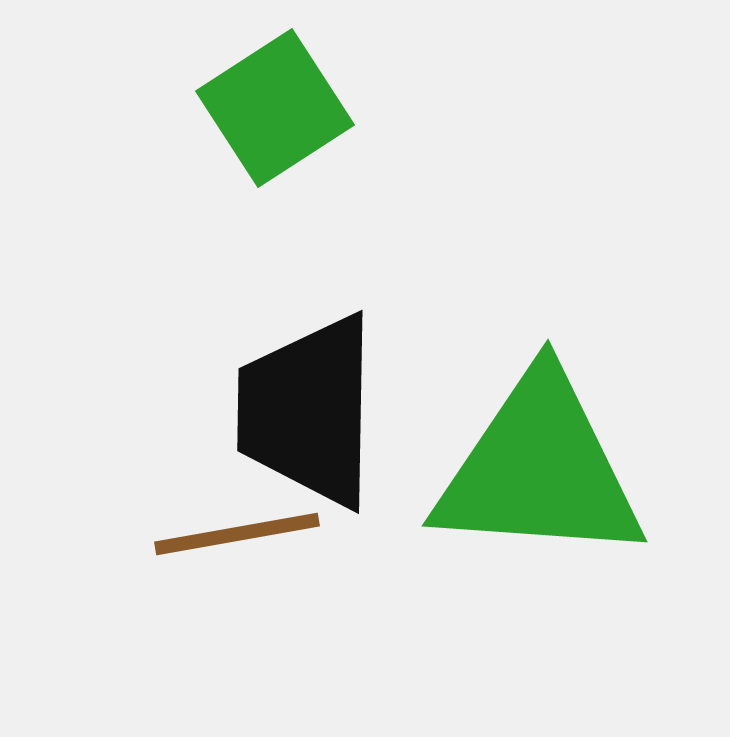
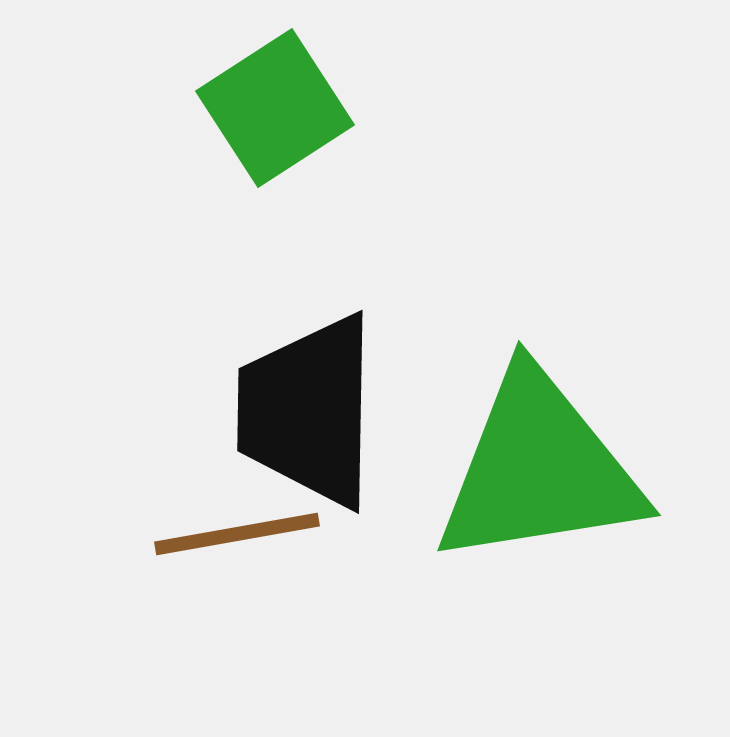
green triangle: rotated 13 degrees counterclockwise
